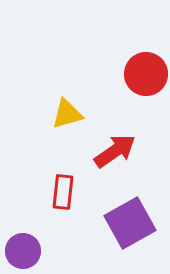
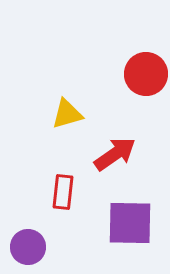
red arrow: moved 3 px down
purple square: rotated 30 degrees clockwise
purple circle: moved 5 px right, 4 px up
